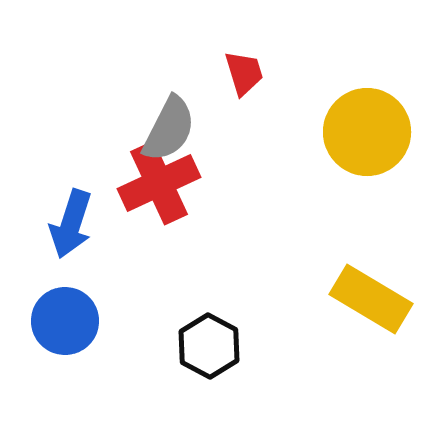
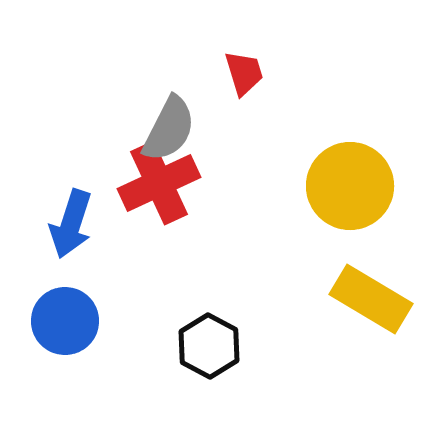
yellow circle: moved 17 px left, 54 px down
